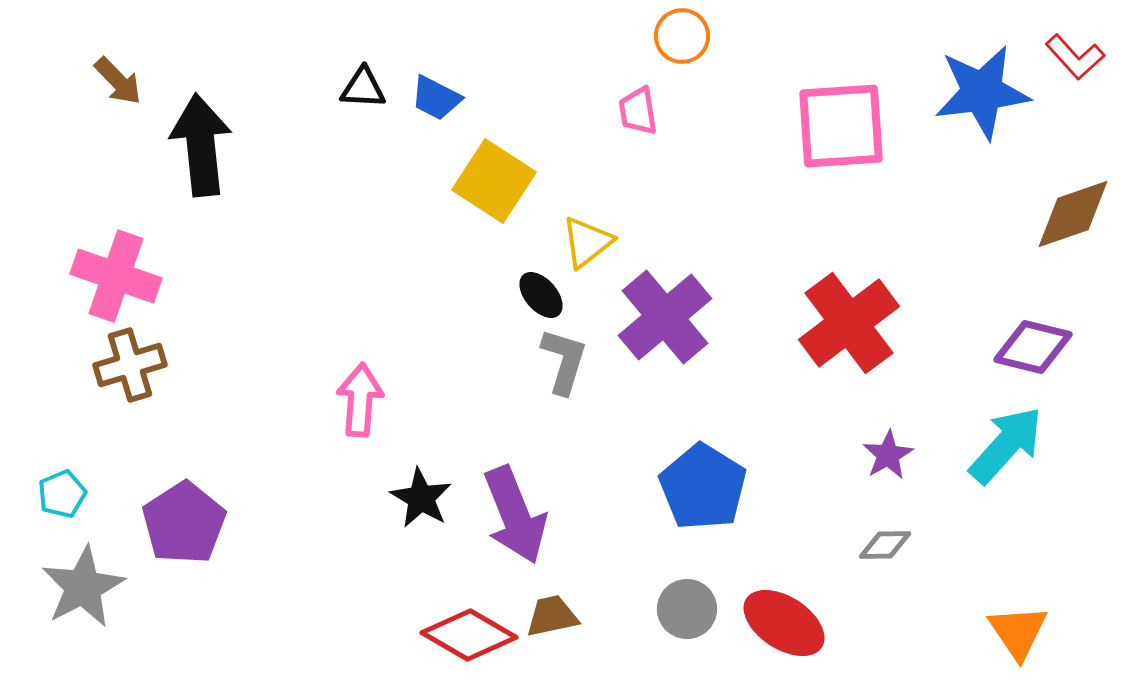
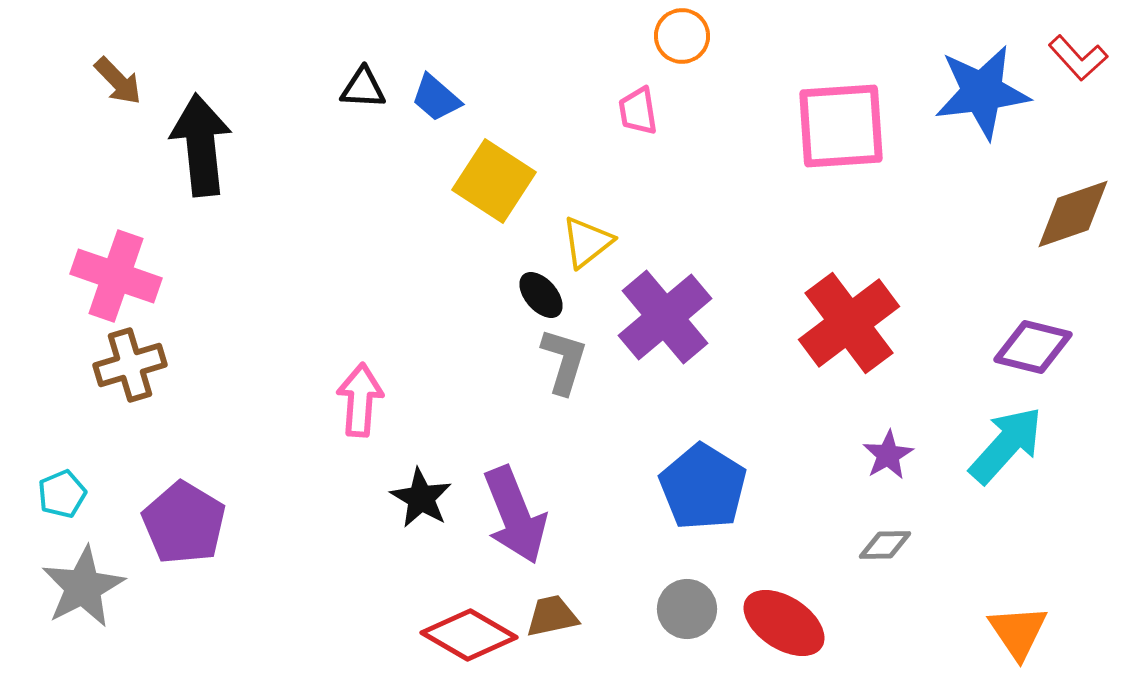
red L-shape: moved 3 px right, 1 px down
blue trapezoid: rotated 14 degrees clockwise
purple pentagon: rotated 8 degrees counterclockwise
